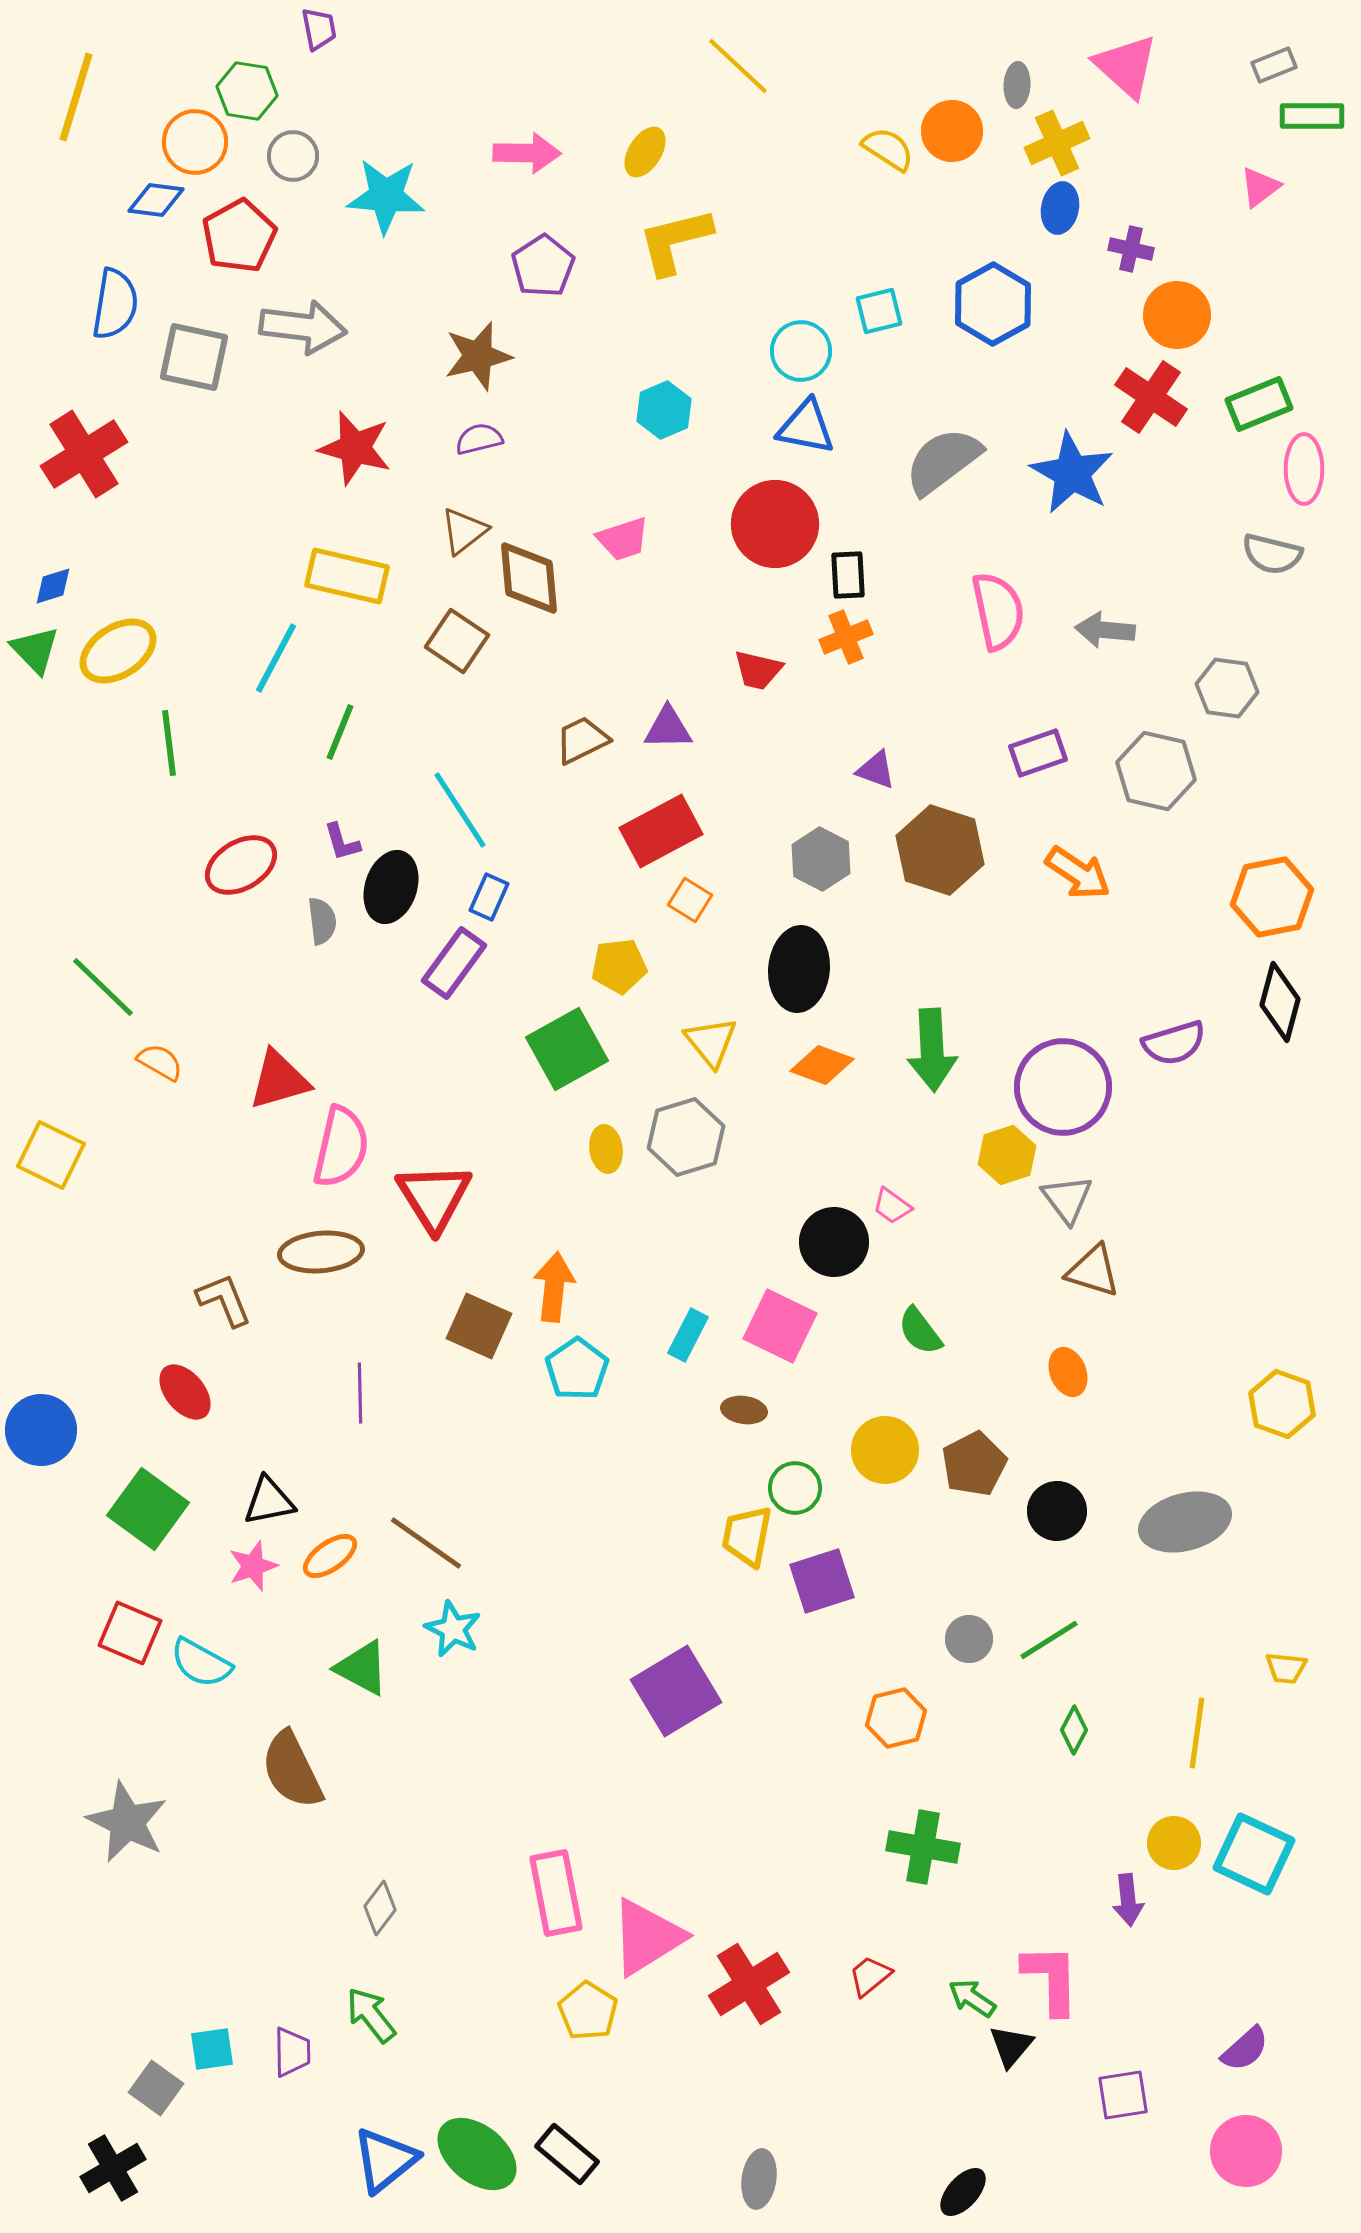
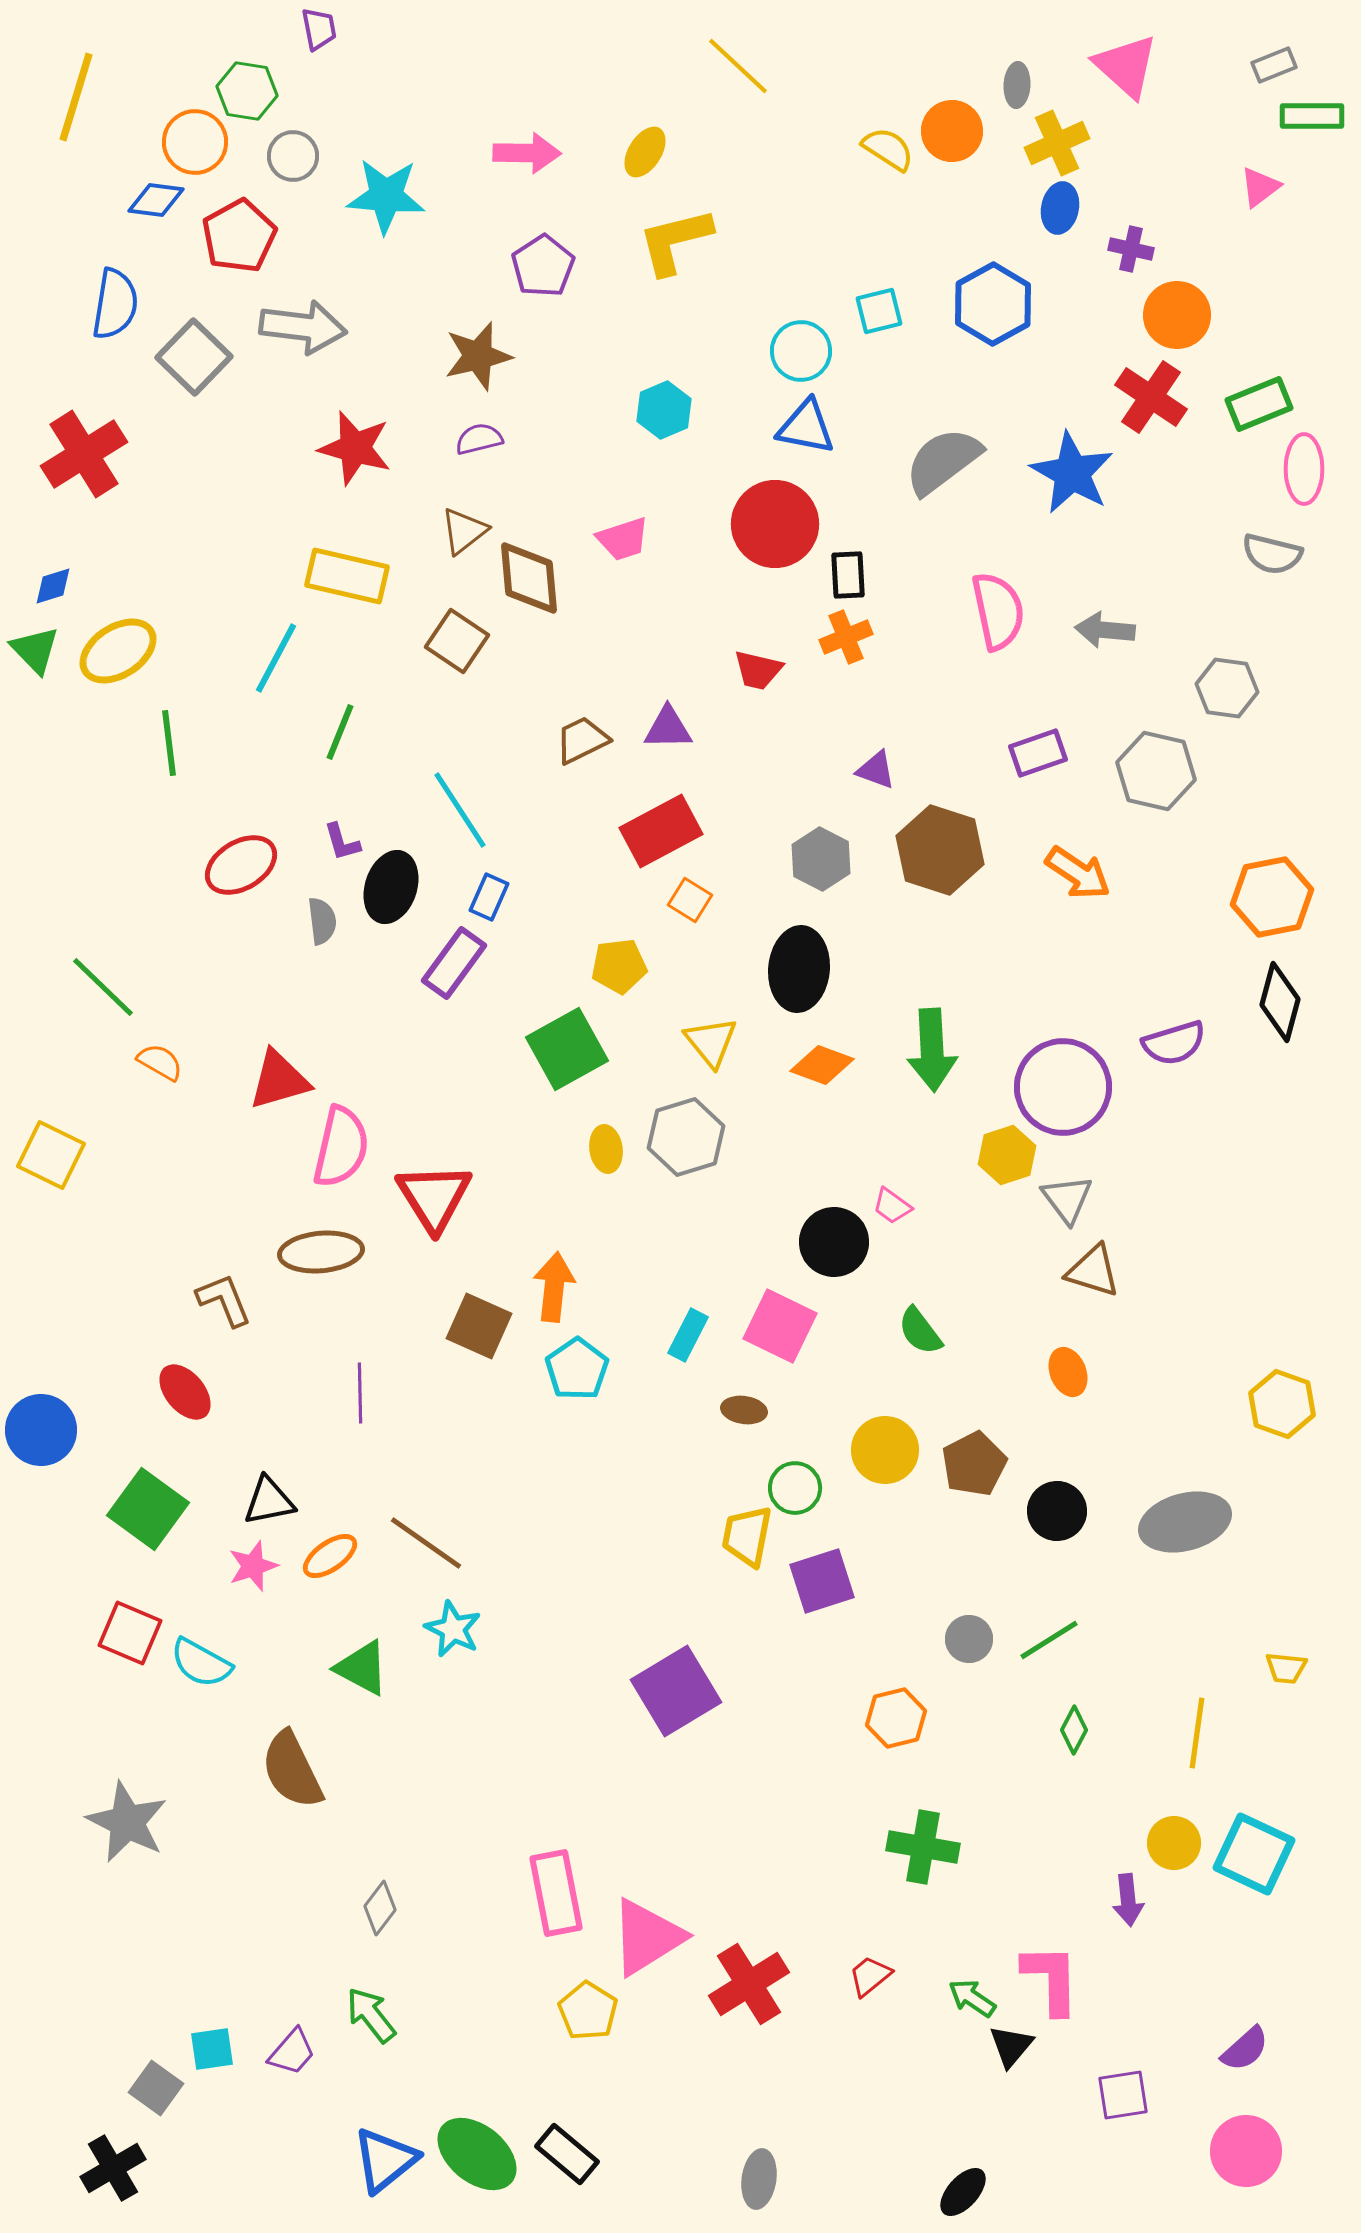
gray square at (194, 357): rotated 32 degrees clockwise
purple trapezoid at (292, 2052): rotated 42 degrees clockwise
